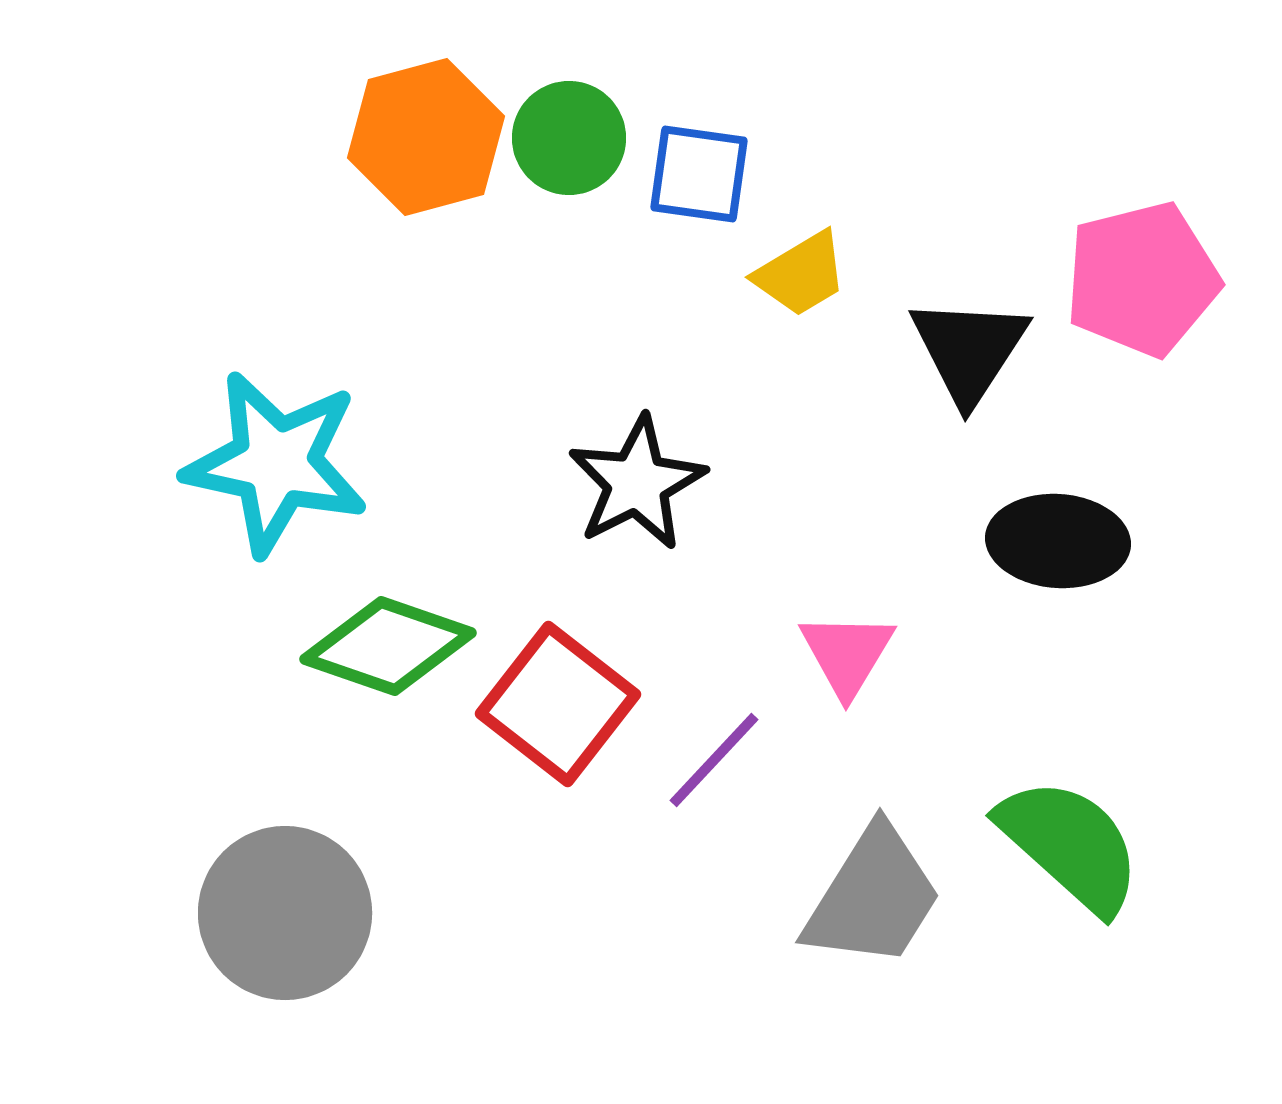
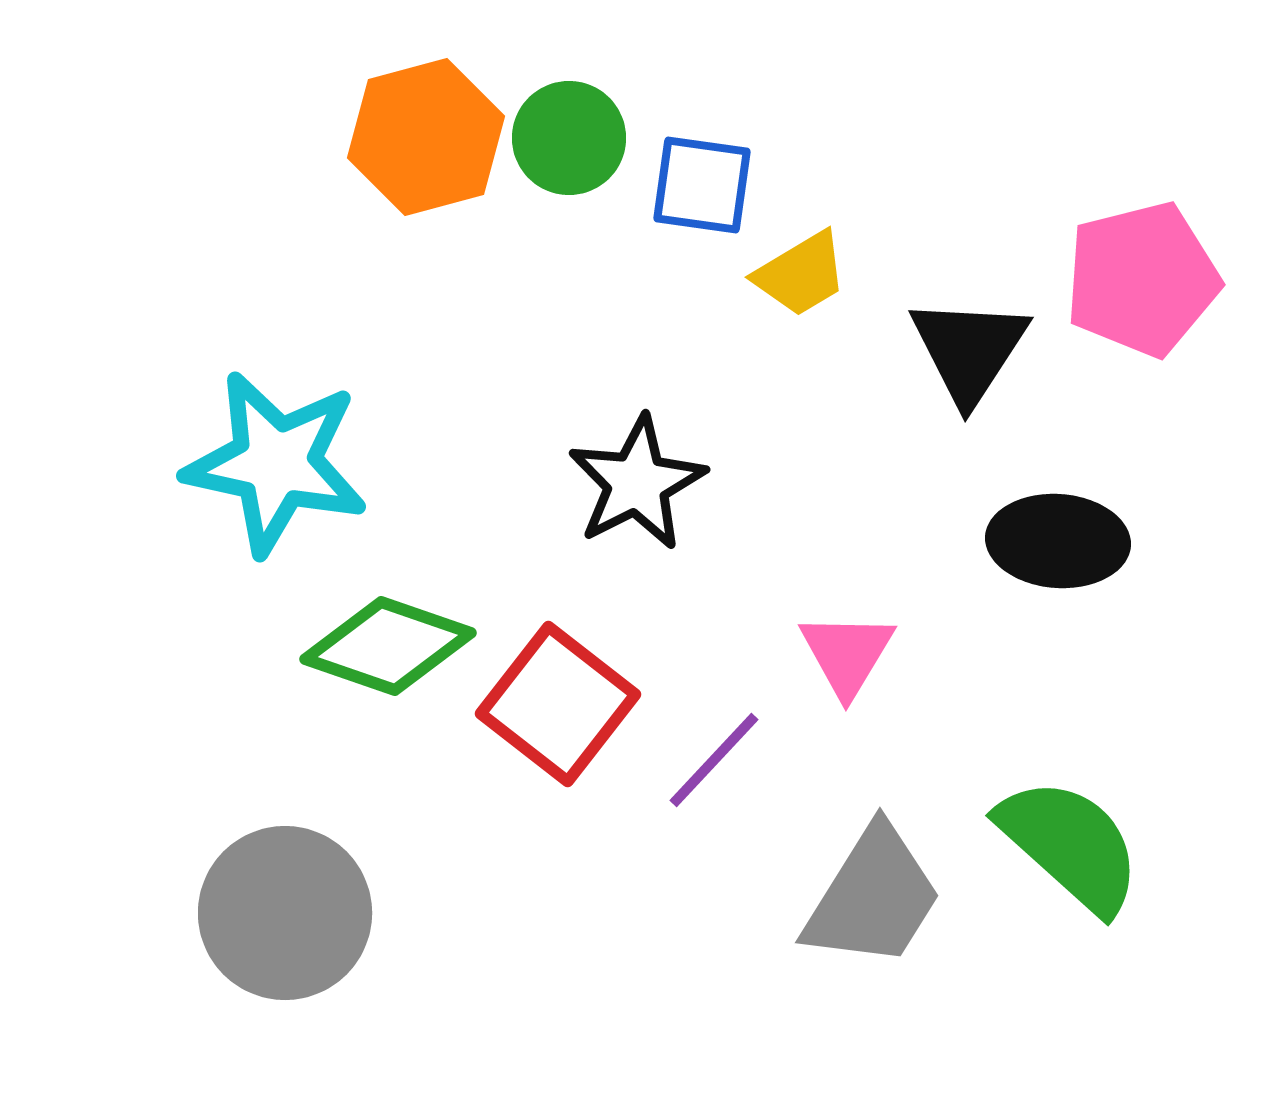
blue square: moved 3 px right, 11 px down
